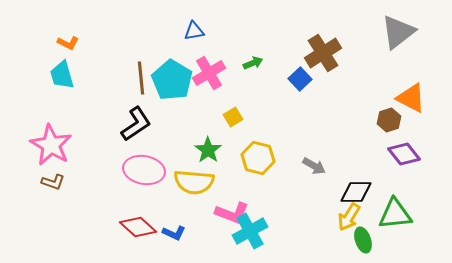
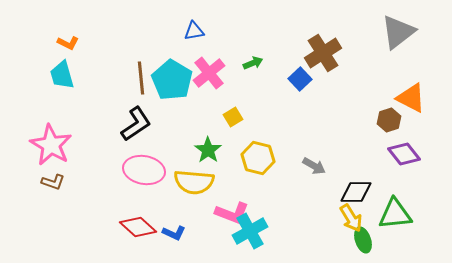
pink cross: rotated 8 degrees counterclockwise
yellow arrow: moved 2 px right, 1 px down; rotated 64 degrees counterclockwise
